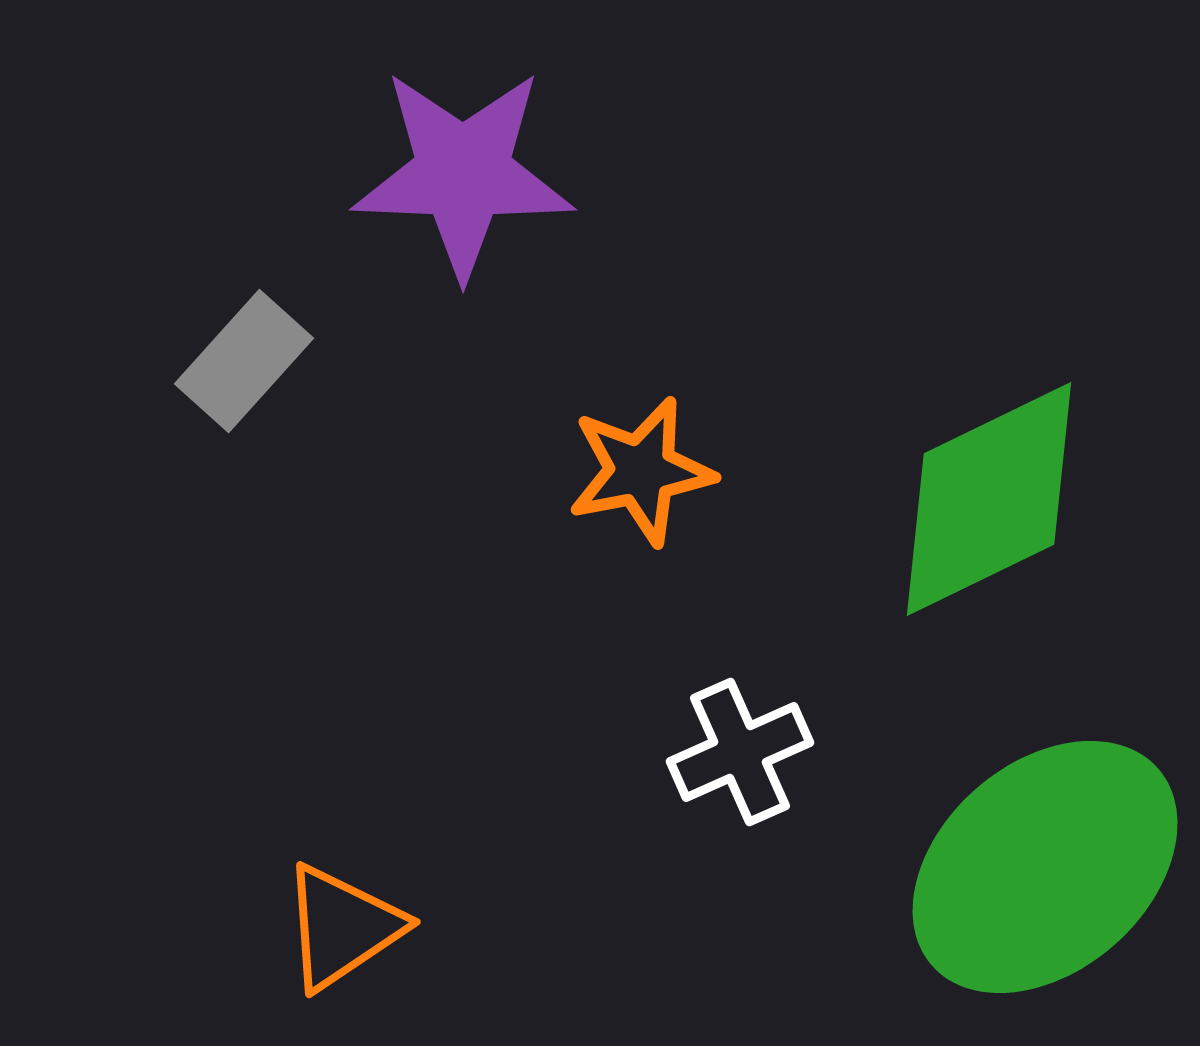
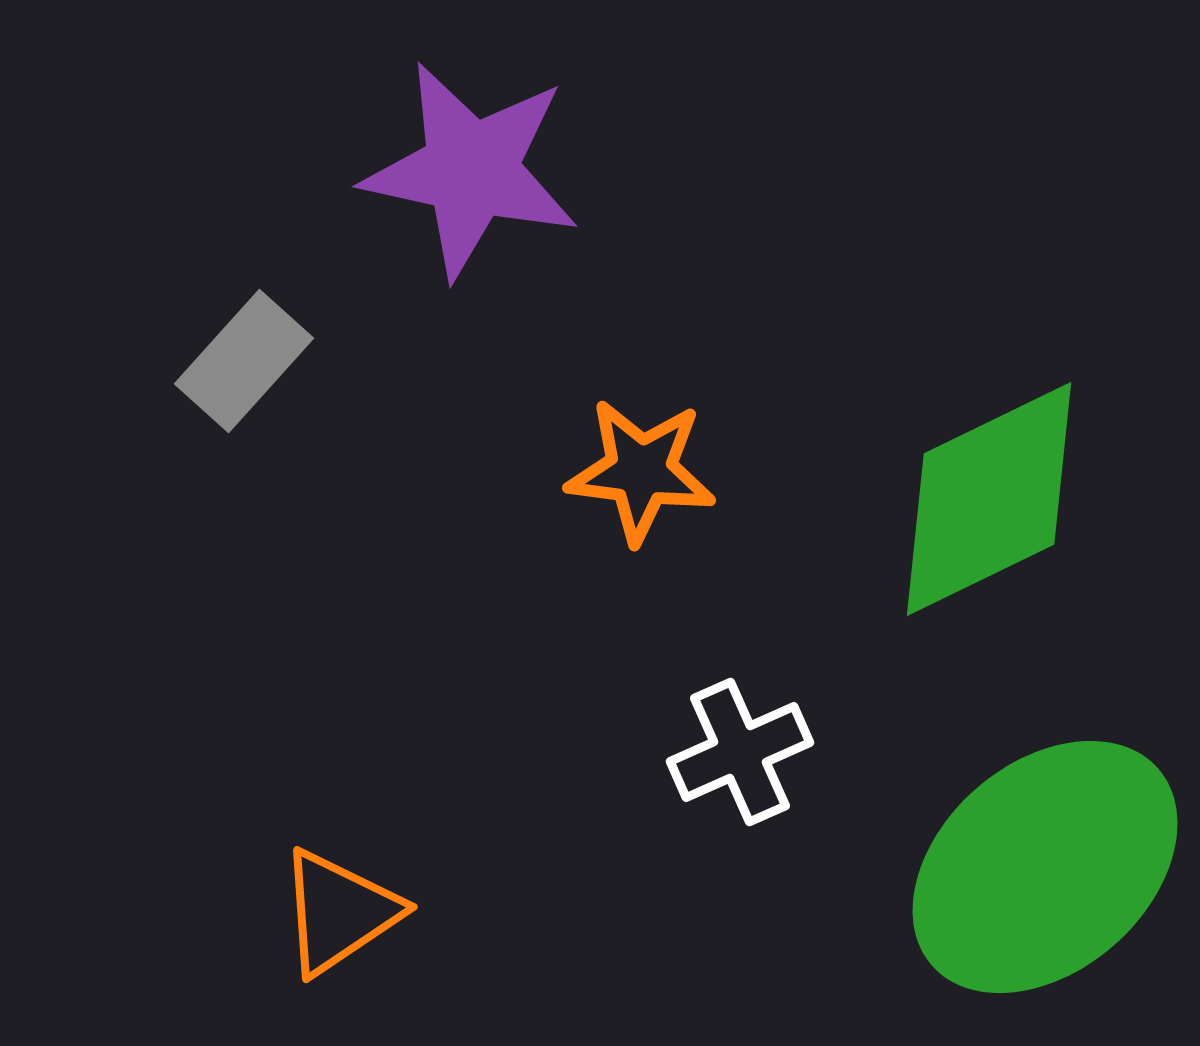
purple star: moved 8 px right, 3 px up; rotated 10 degrees clockwise
orange star: rotated 18 degrees clockwise
orange triangle: moved 3 px left, 15 px up
